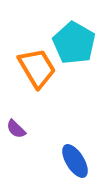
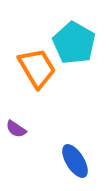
purple semicircle: rotated 10 degrees counterclockwise
